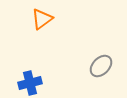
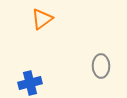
gray ellipse: rotated 45 degrees counterclockwise
